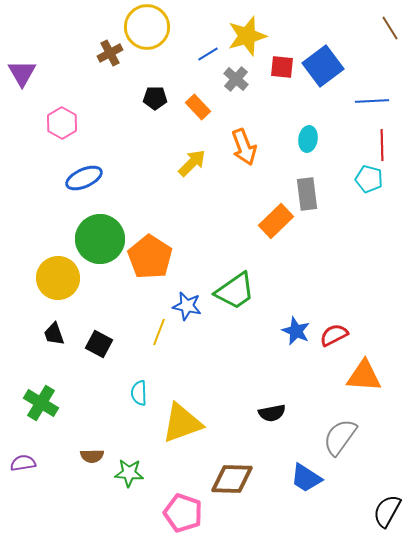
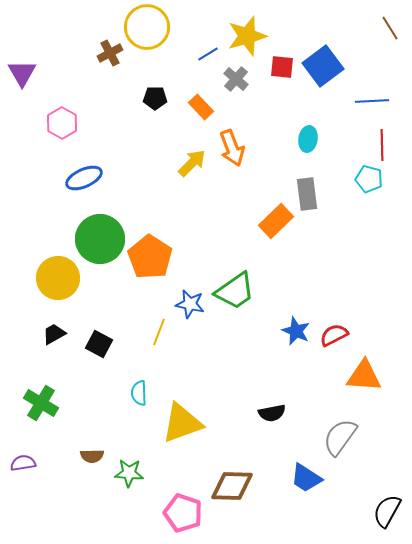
orange rectangle at (198, 107): moved 3 px right
orange arrow at (244, 147): moved 12 px left, 1 px down
blue star at (187, 306): moved 3 px right, 2 px up
black trapezoid at (54, 334): rotated 80 degrees clockwise
brown diamond at (232, 479): moved 7 px down
